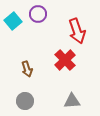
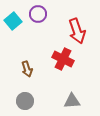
red cross: moved 2 px left, 1 px up; rotated 20 degrees counterclockwise
